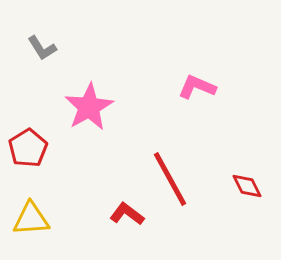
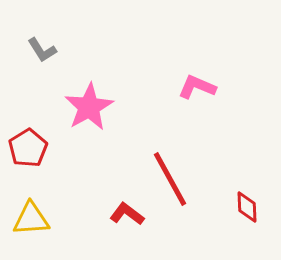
gray L-shape: moved 2 px down
red diamond: moved 21 px down; rotated 24 degrees clockwise
